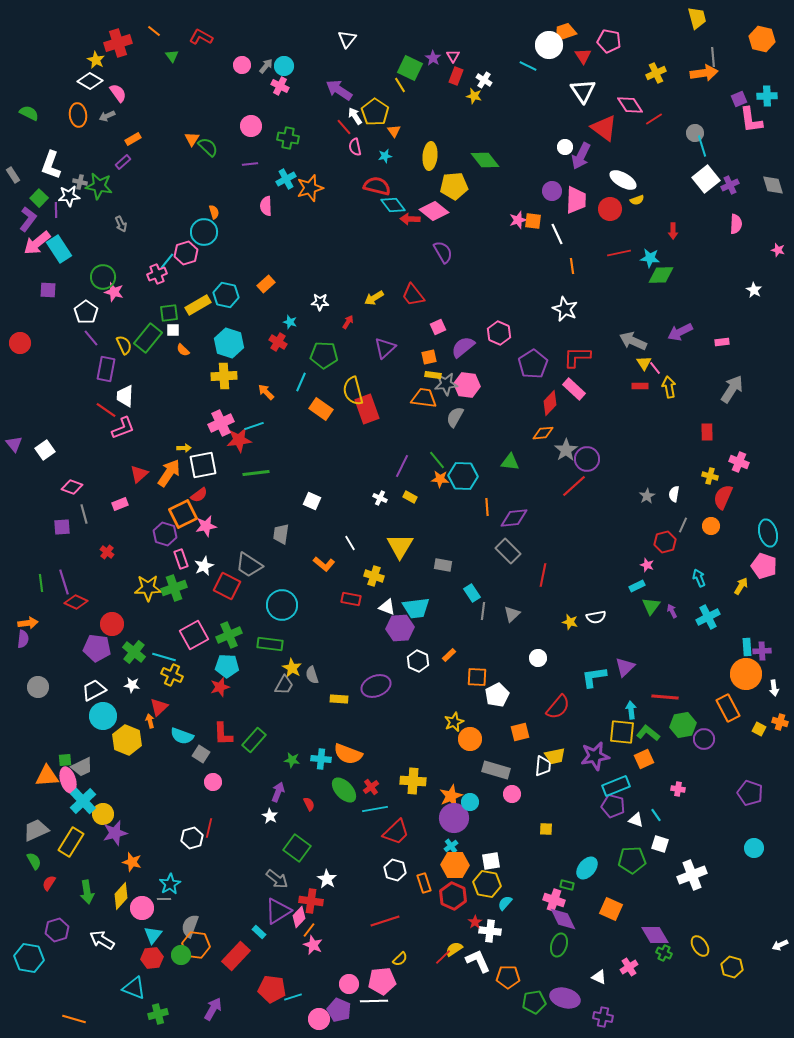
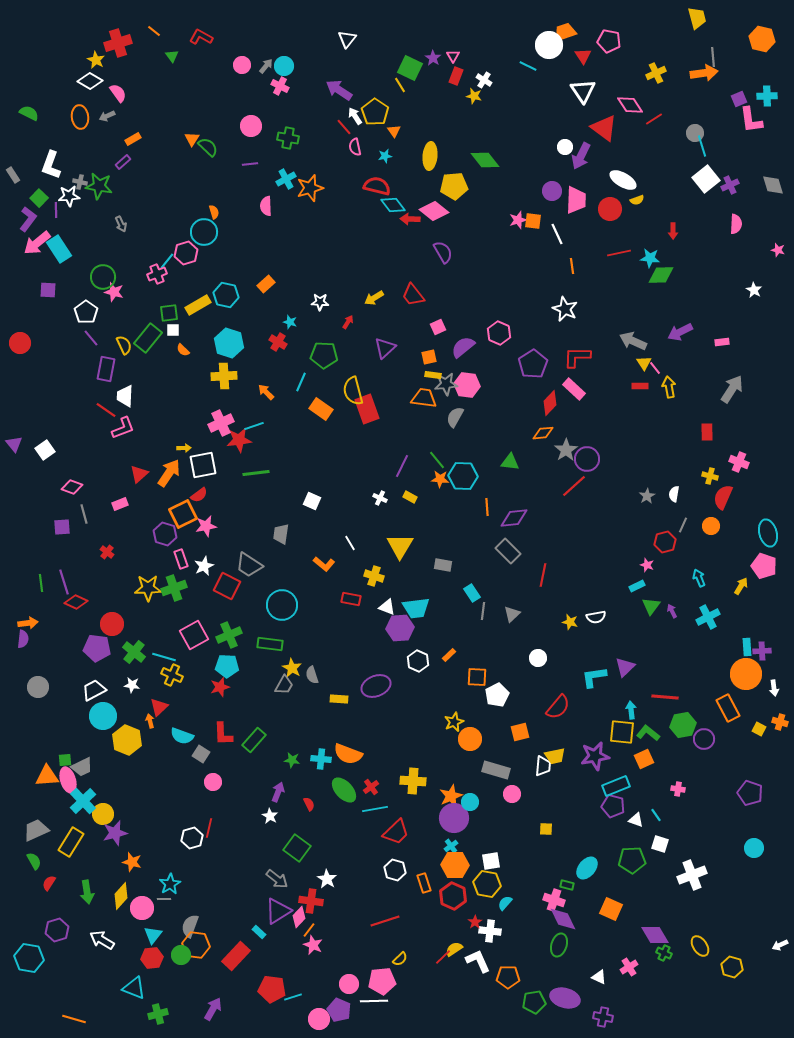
orange ellipse at (78, 115): moved 2 px right, 2 px down
